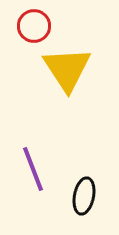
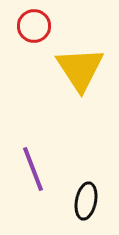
yellow triangle: moved 13 px right
black ellipse: moved 2 px right, 5 px down
